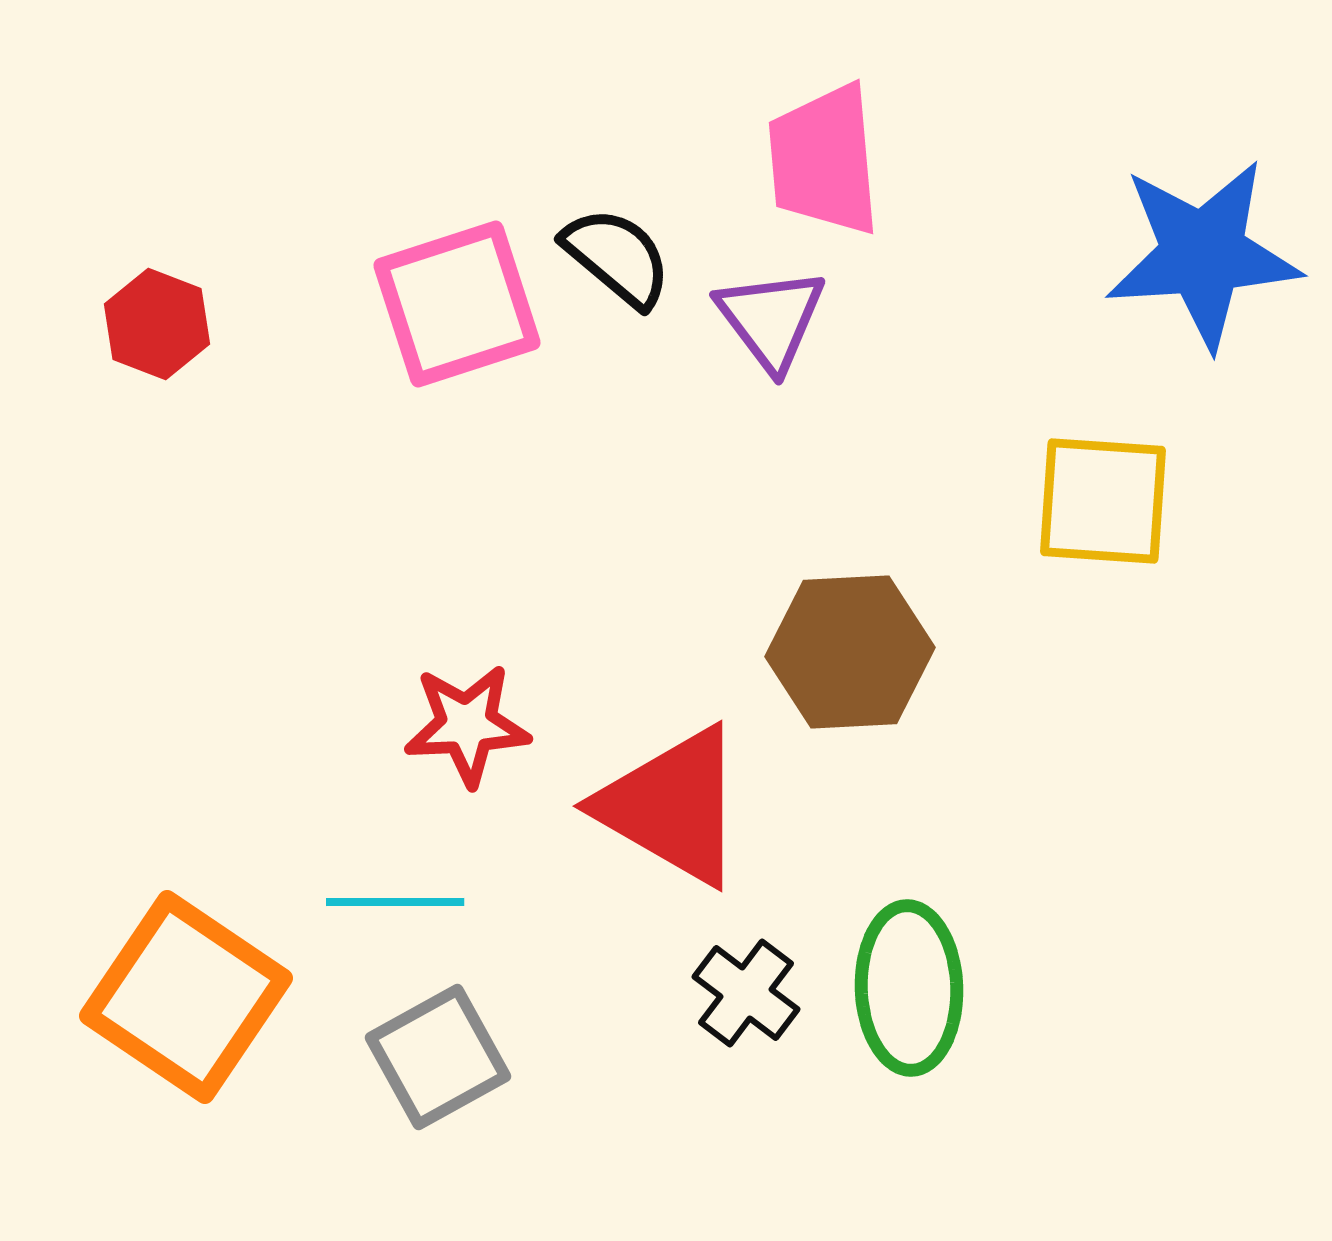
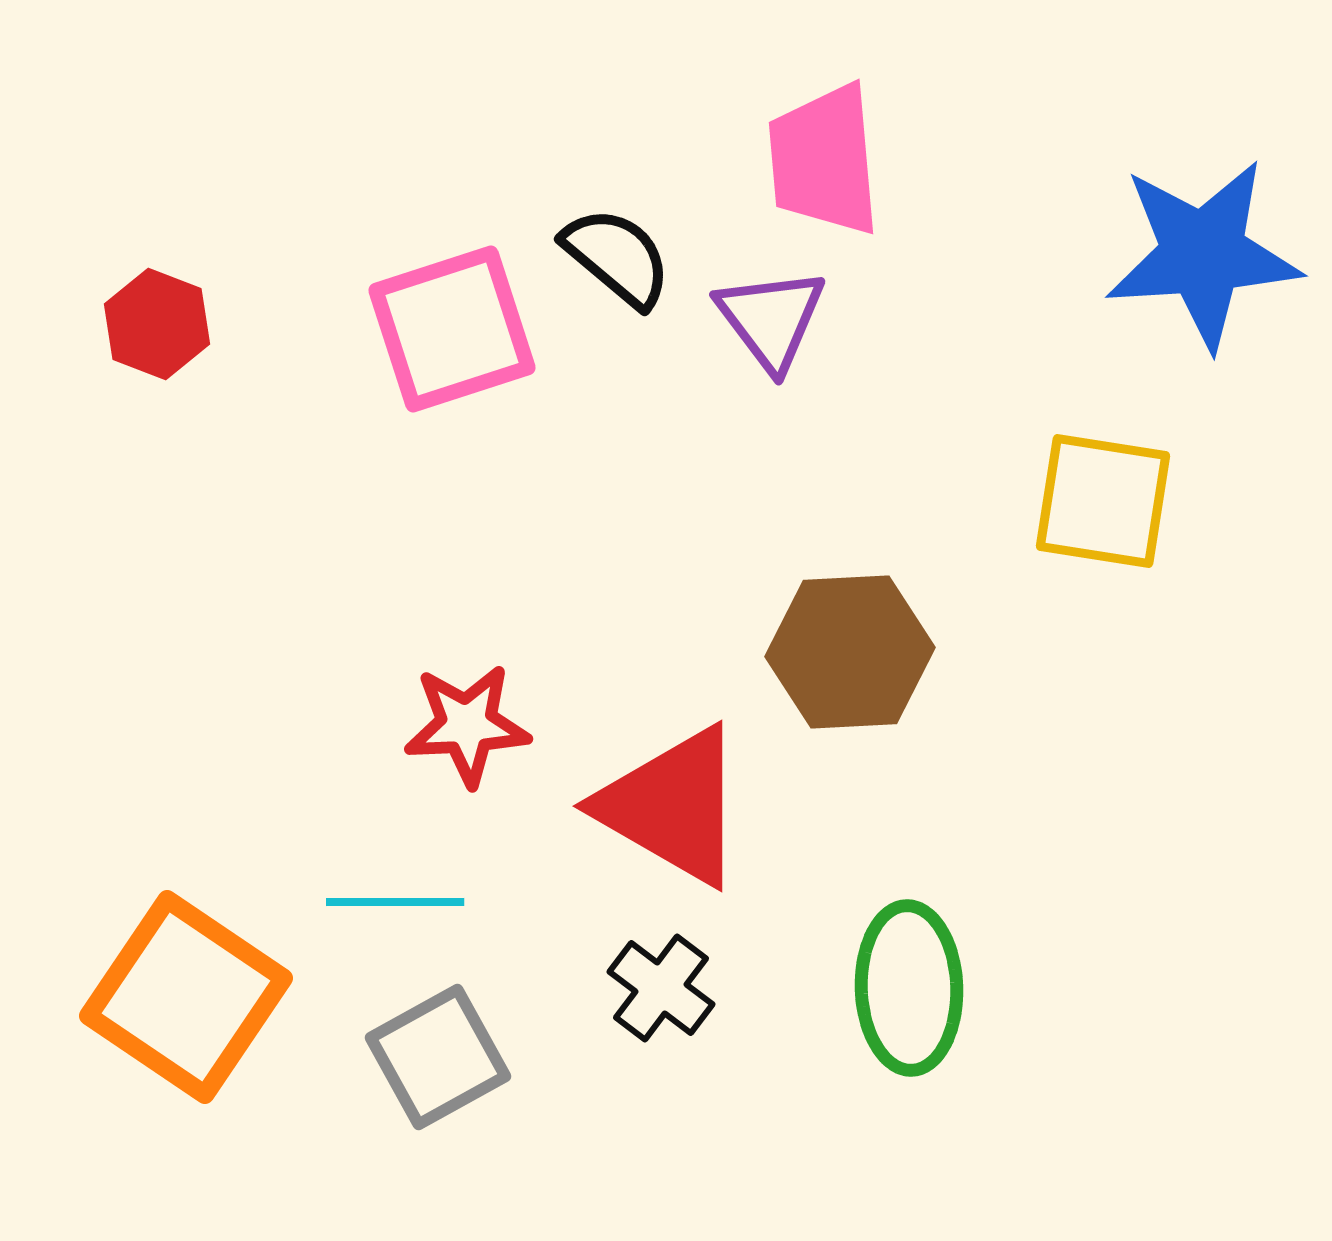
pink square: moved 5 px left, 25 px down
yellow square: rotated 5 degrees clockwise
black cross: moved 85 px left, 5 px up
